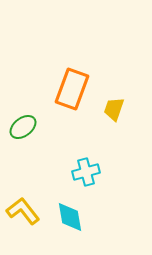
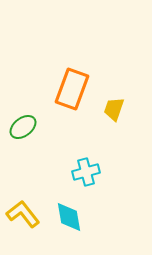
yellow L-shape: moved 3 px down
cyan diamond: moved 1 px left
